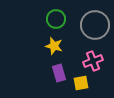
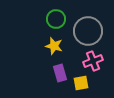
gray circle: moved 7 px left, 6 px down
purple rectangle: moved 1 px right
